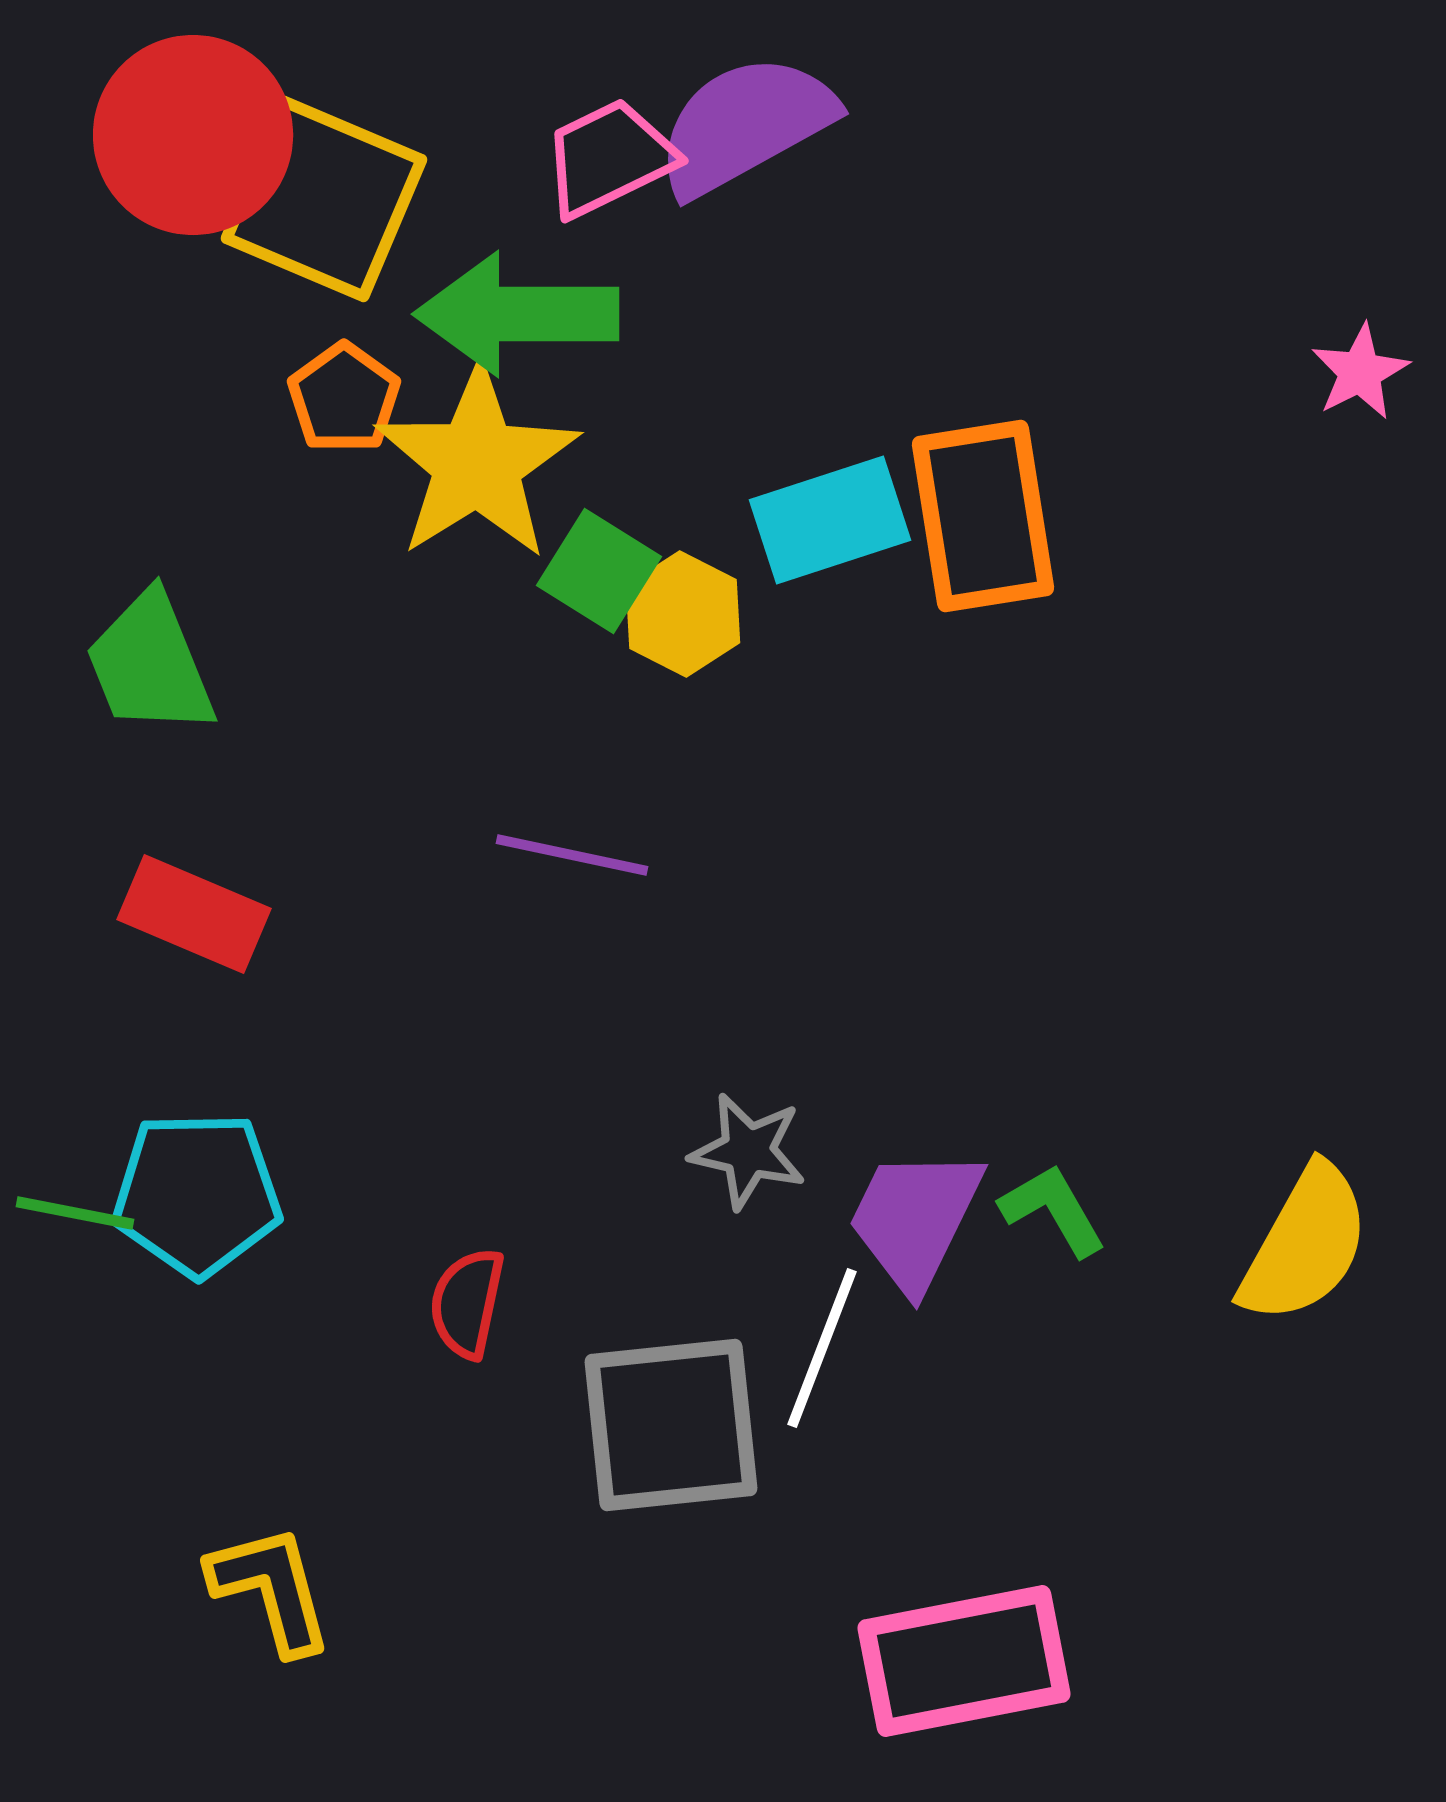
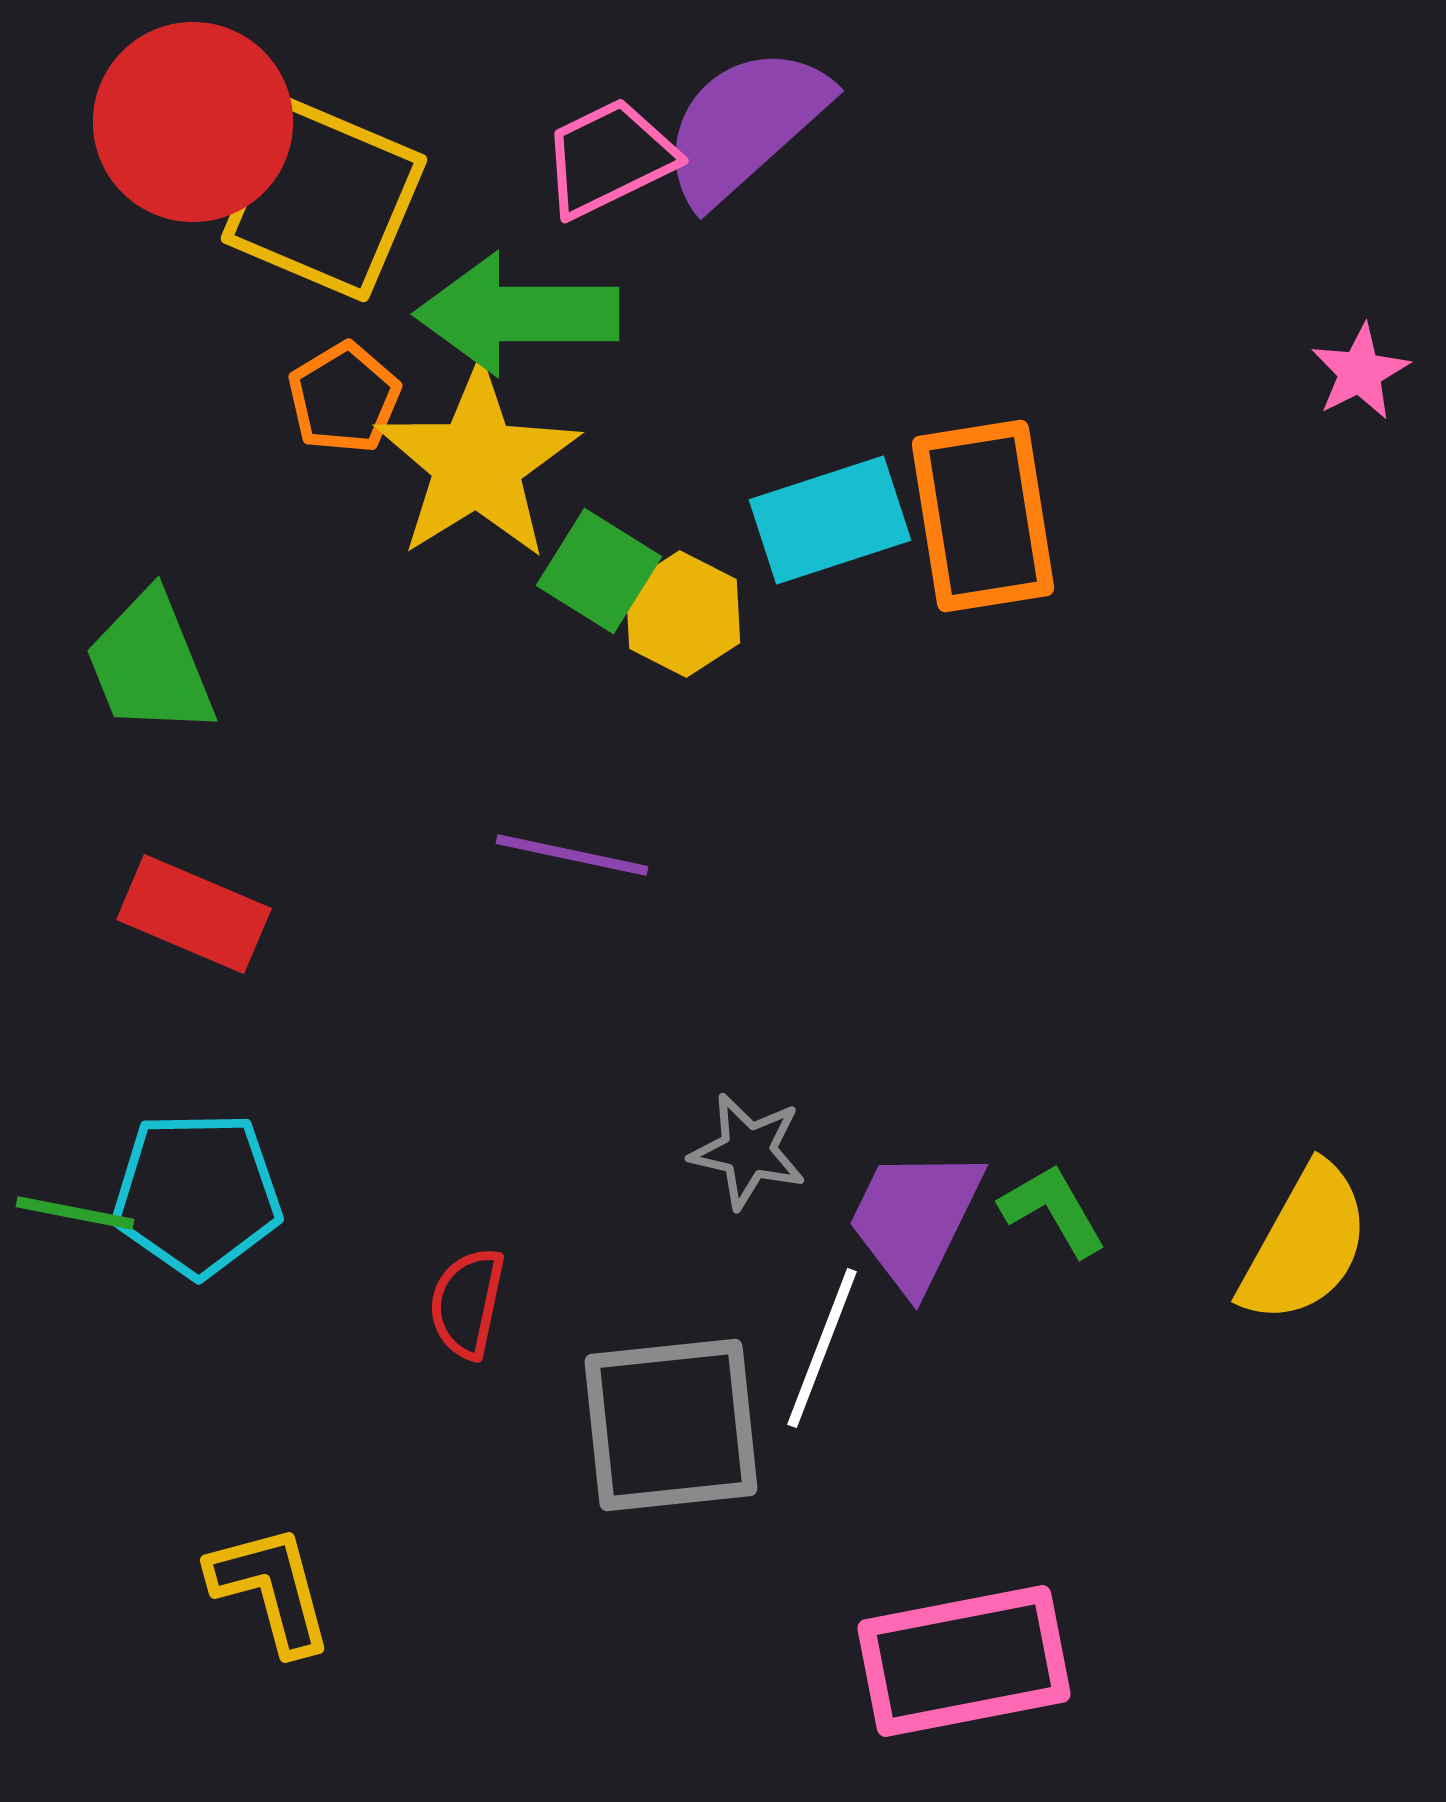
purple semicircle: rotated 13 degrees counterclockwise
red circle: moved 13 px up
orange pentagon: rotated 5 degrees clockwise
